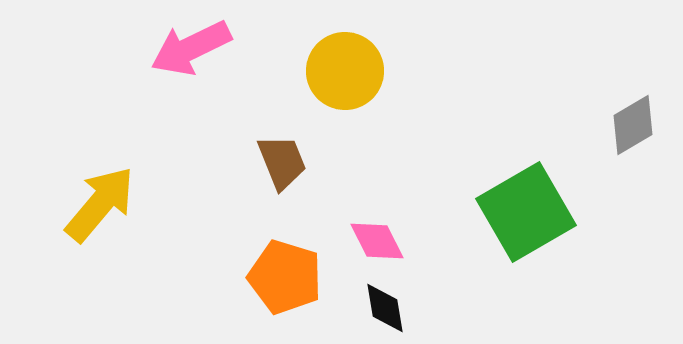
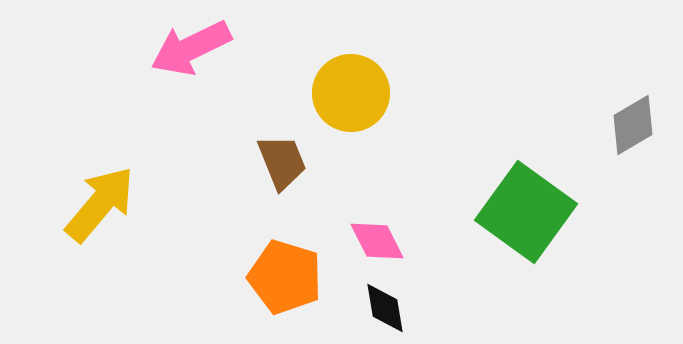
yellow circle: moved 6 px right, 22 px down
green square: rotated 24 degrees counterclockwise
